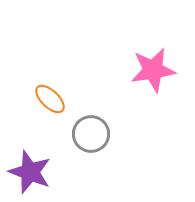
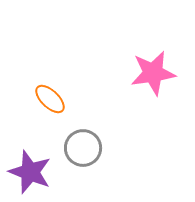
pink star: moved 3 px down
gray circle: moved 8 px left, 14 px down
